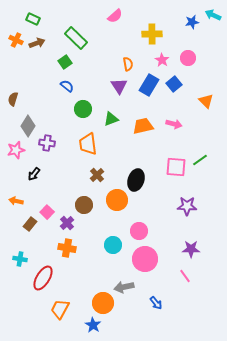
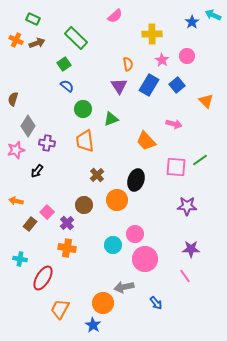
blue star at (192, 22): rotated 24 degrees counterclockwise
pink circle at (188, 58): moved 1 px left, 2 px up
green square at (65, 62): moved 1 px left, 2 px down
blue square at (174, 84): moved 3 px right, 1 px down
orange trapezoid at (143, 126): moved 3 px right, 15 px down; rotated 120 degrees counterclockwise
orange trapezoid at (88, 144): moved 3 px left, 3 px up
black arrow at (34, 174): moved 3 px right, 3 px up
pink circle at (139, 231): moved 4 px left, 3 px down
